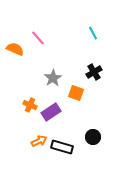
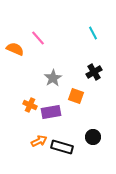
orange square: moved 3 px down
purple rectangle: rotated 24 degrees clockwise
